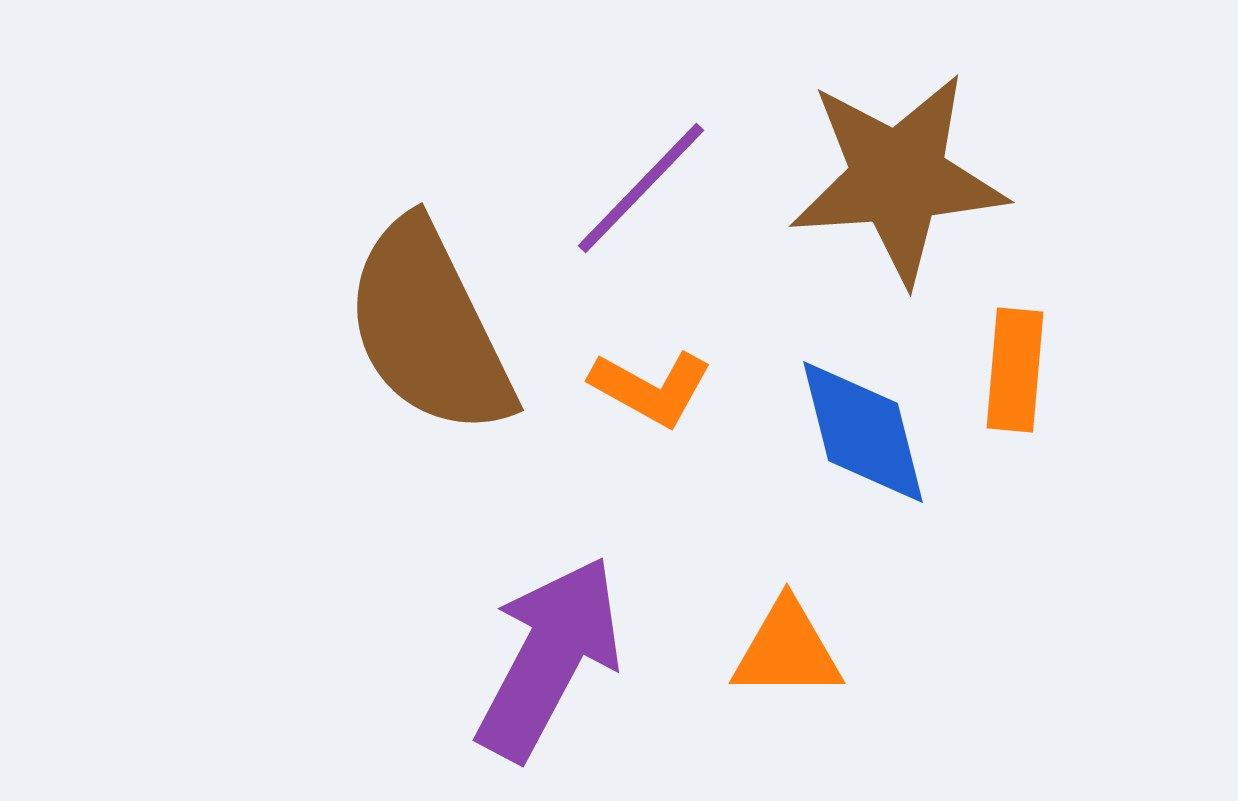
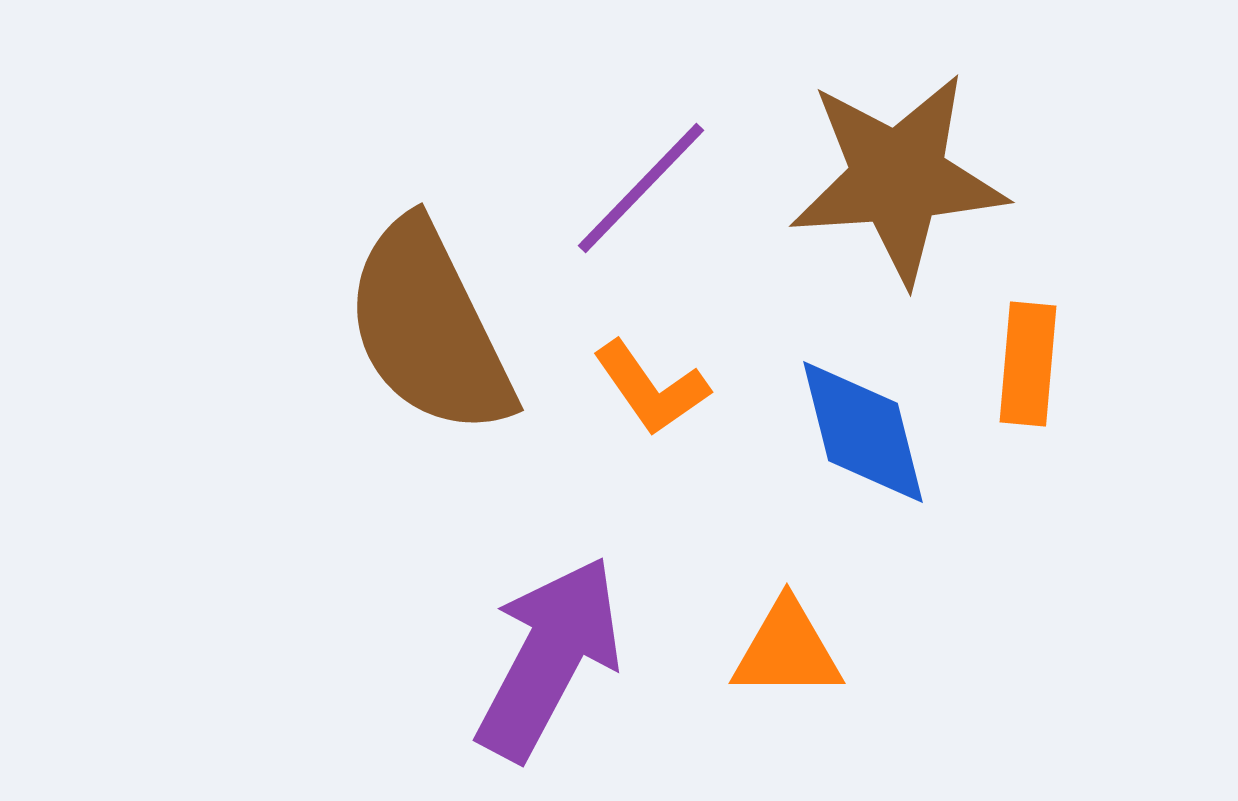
orange rectangle: moved 13 px right, 6 px up
orange L-shape: rotated 26 degrees clockwise
